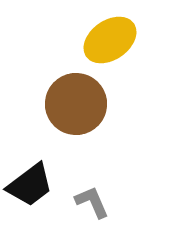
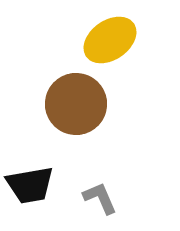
black trapezoid: rotated 27 degrees clockwise
gray L-shape: moved 8 px right, 4 px up
